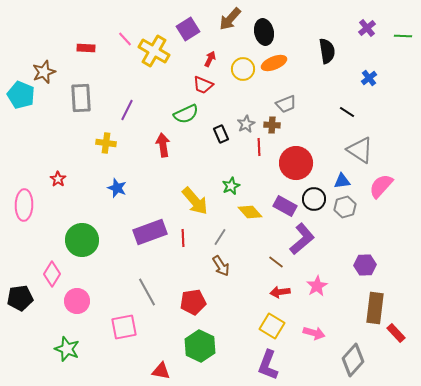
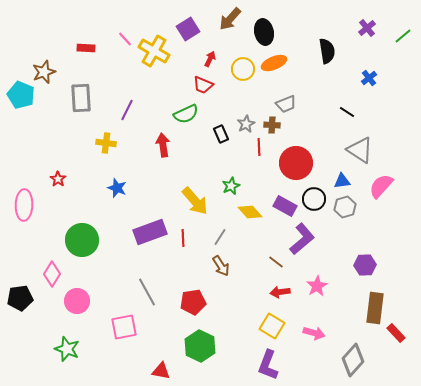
green line at (403, 36): rotated 42 degrees counterclockwise
